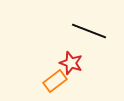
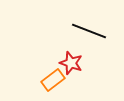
orange rectangle: moved 2 px left, 1 px up
